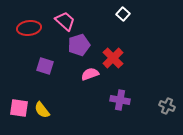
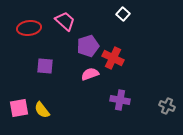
purple pentagon: moved 9 px right, 1 px down
red cross: rotated 20 degrees counterclockwise
purple square: rotated 12 degrees counterclockwise
pink square: rotated 18 degrees counterclockwise
